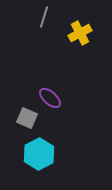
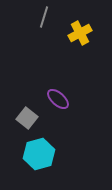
purple ellipse: moved 8 px right, 1 px down
gray square: rotated 15 degrees clockwise
cyan hexagon: rotated 12 degrees clockwise
